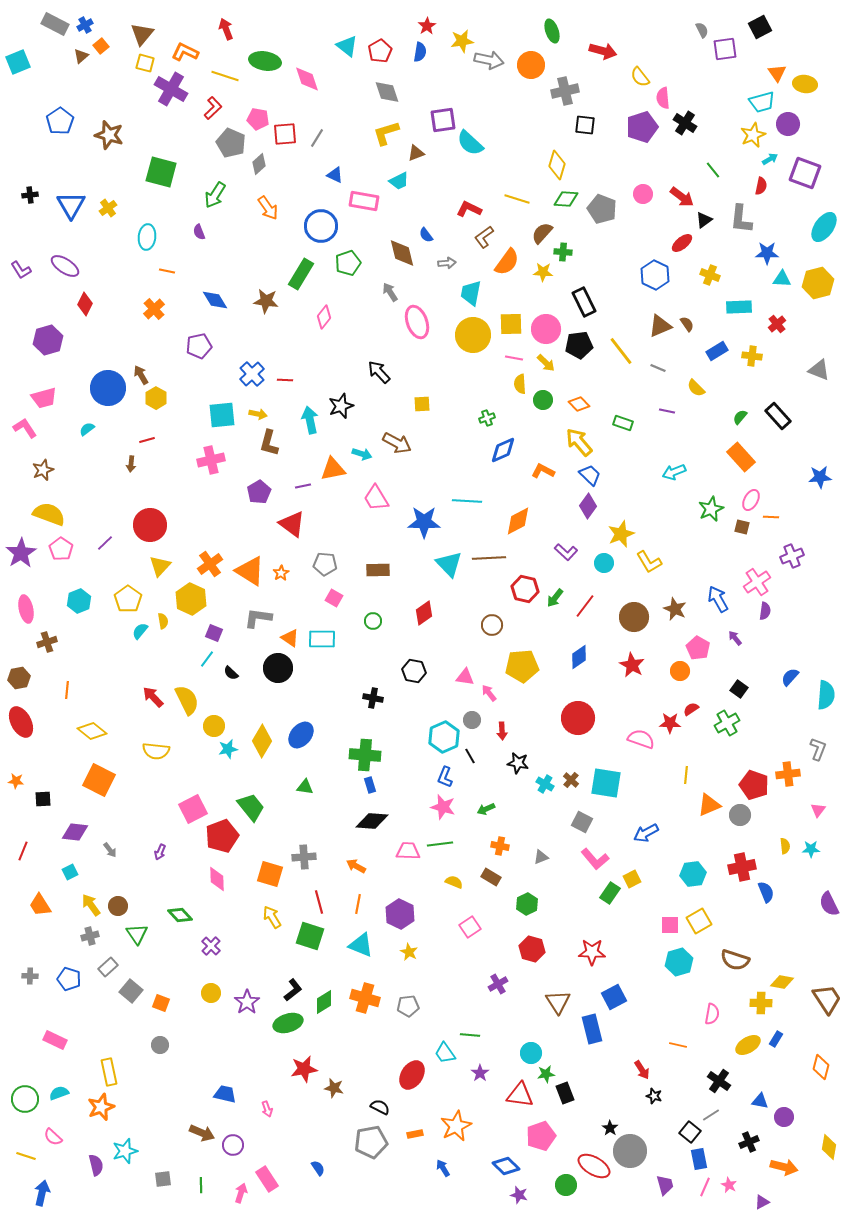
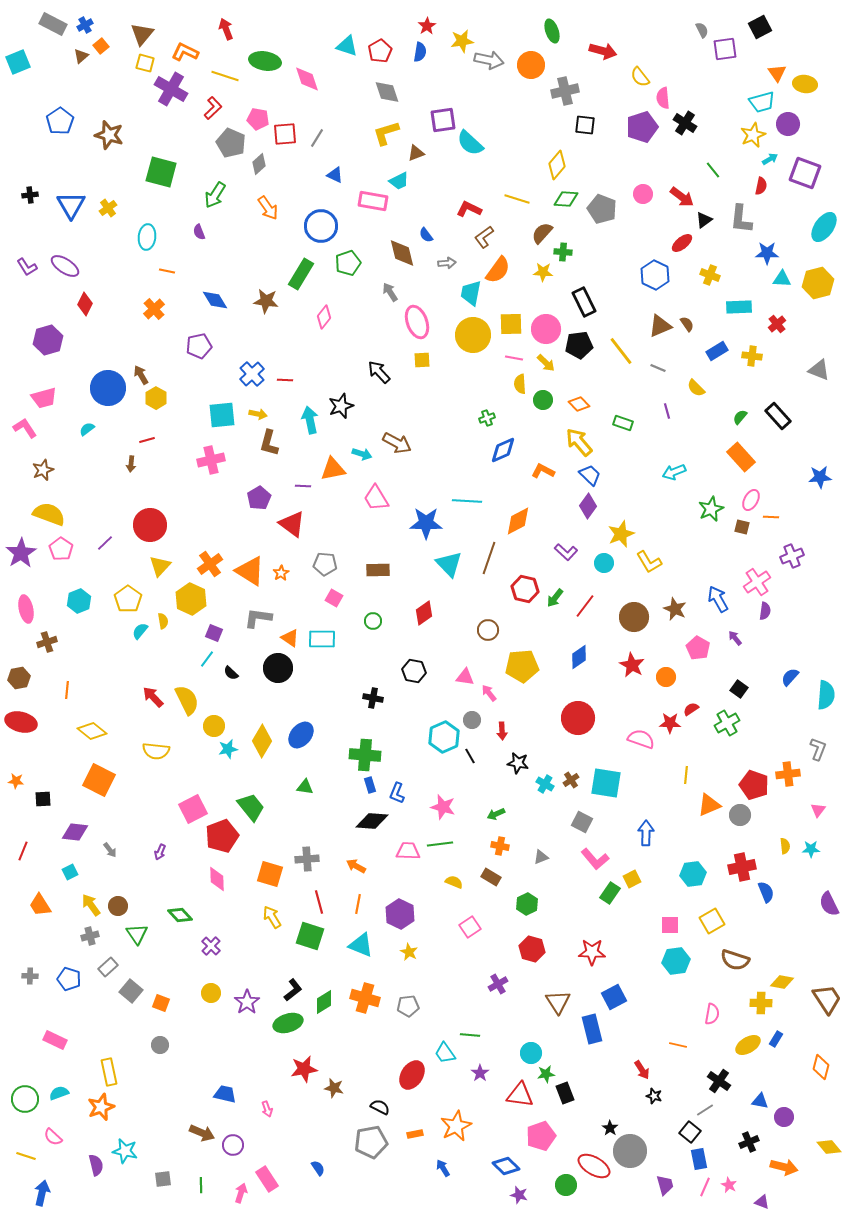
gray rectangle at (55, 24): moved 2 px left
cyan triangle at (347, 46): rotated 20 degrees counterclockwise
yellow diamond at (557, 165): rotated 24 degrees clockwise
pink rectangle at (364, 201): moved 9 px right
orange semicircle at (507, 262): moved 9 px left, 8 px down
purple L-shape at (21, 270): moved 6 px right, 3 px up
yellow square at (422, 404): moved 44 px up
purple line at (667, 411): rotated 63 degrees clockwise
purple line at (303, 486): rotated 14 degrees clockwise
purple pentagon at (259, 492): moved 6 px down
blue star at (424, 522): moved 2 px right, 1 px down
brown line at (489, 558): rotated 68 degrees counterclockwise
brown circle at (492, 625): moved 4 px left, 5 px down
orange circle at (680, 671): moved 14 px left, 6 px down
red ellipse at (21, 722): rotated 48 degrees counterclockwise
blue L-shape at (445, 777): moved 48 px left, 16 px down
brown cross at (571, 780): rotated 14 degrees clockwise
green arrow at (486, 809): moved 10 px right, 5 px down
blue arrow at (646, 833): rotated 120 degrees clockwise
gray cross at (304, 857): moved 3 px right, 2 px down
yellow square at (699, 921): moved 13 px right
cyan hexagon at (679, 962): moved 3 px left, 1 px up; rotated 8 degrees clockwise
gray line at (711, 1115): moved 6 px left, 5 px up
yellow diamond at (829, 1147): rotated 50 degrees counterclockwise
cyan star at (125, 1151): rotated 30 degrees clockwise
purple triangle at (762, 1202): rotated 49 degrees clockwise
